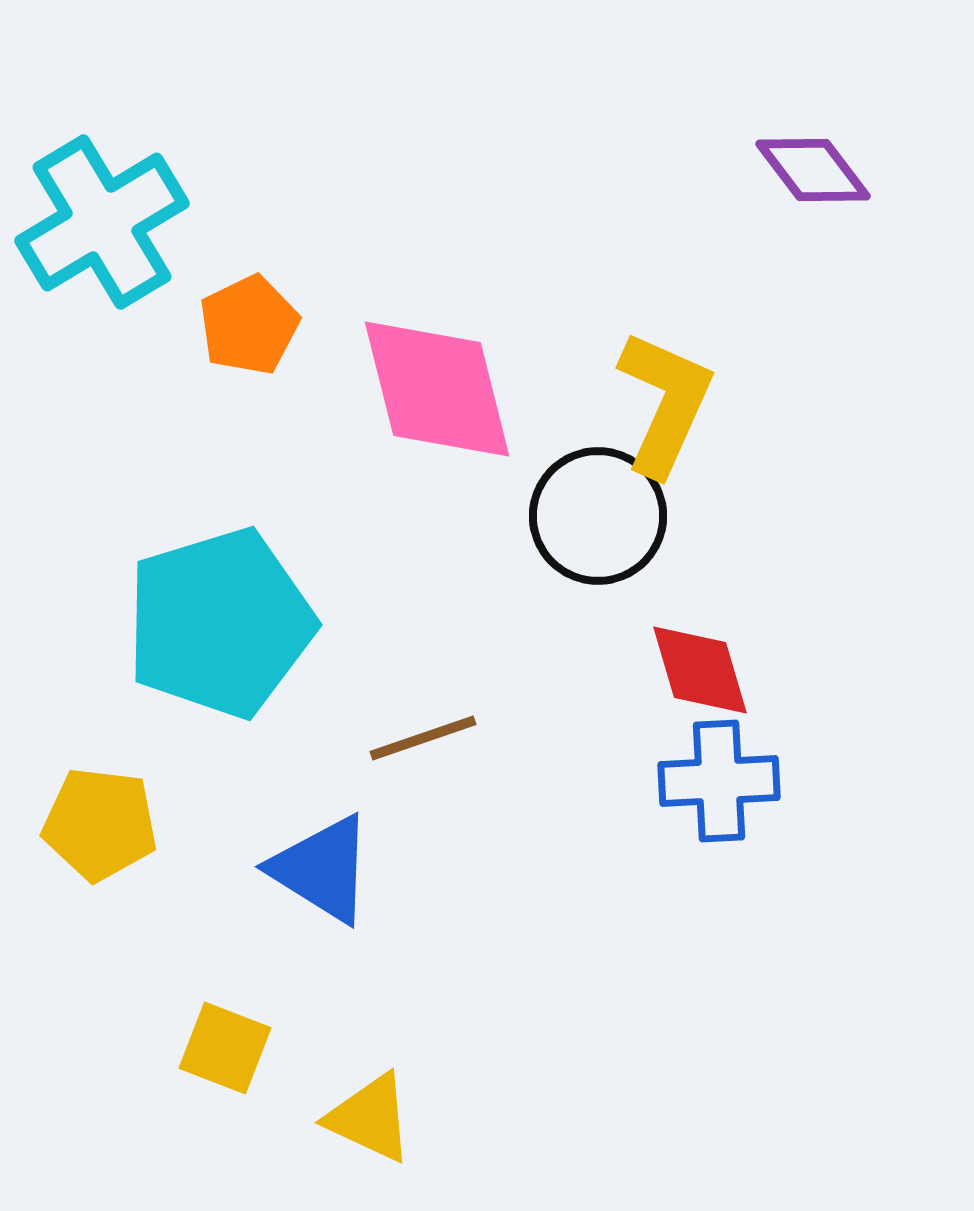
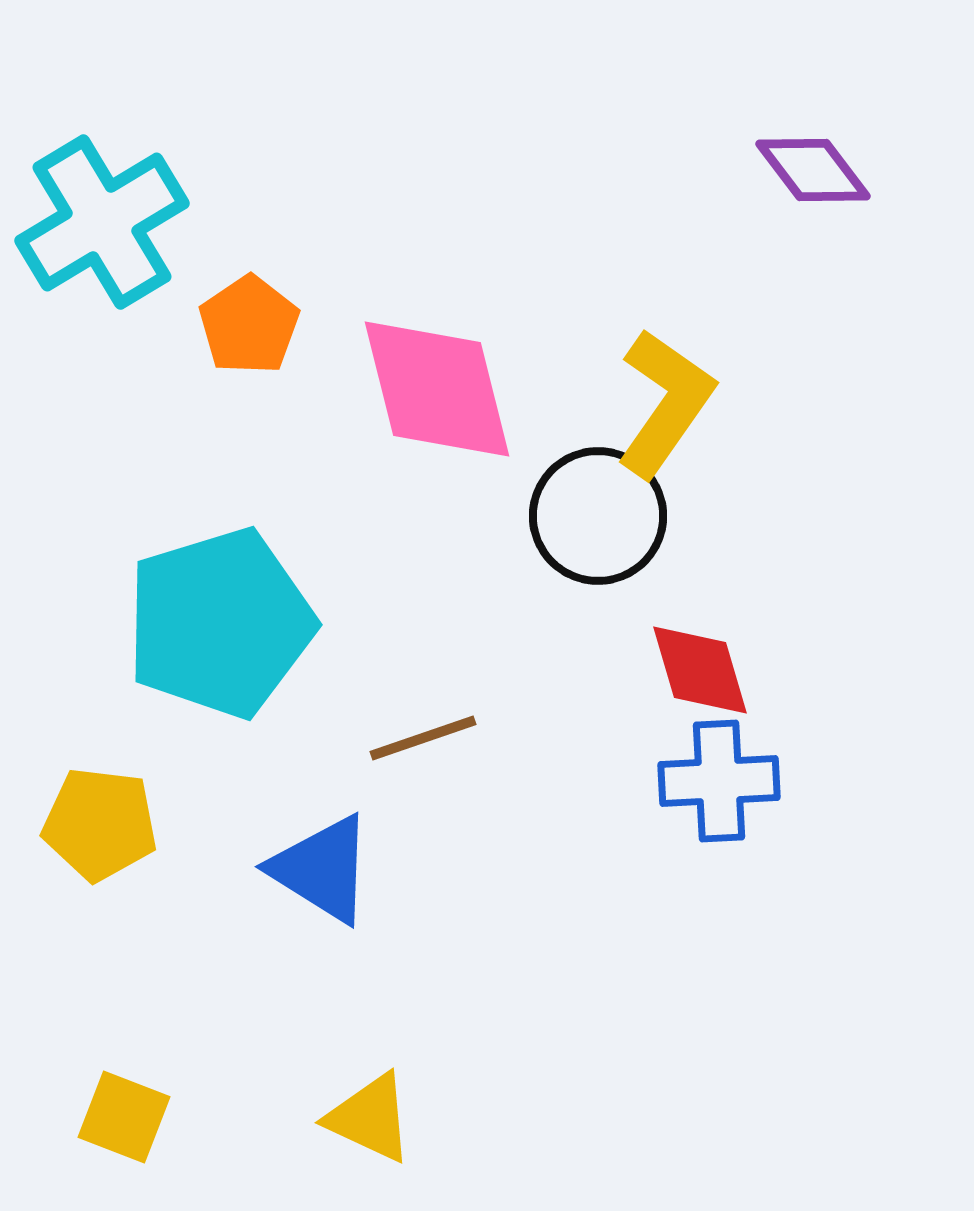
orange pentagon: rotated 8 degrees counterclockwise
yellow L-shape: rotated 11 degrees clockwise
yellow square: moved 101 px left, 69 px down
